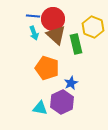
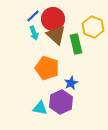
blue line: rotated 48 degrees counterclockwise
purple hexagon: moved 1 px left
